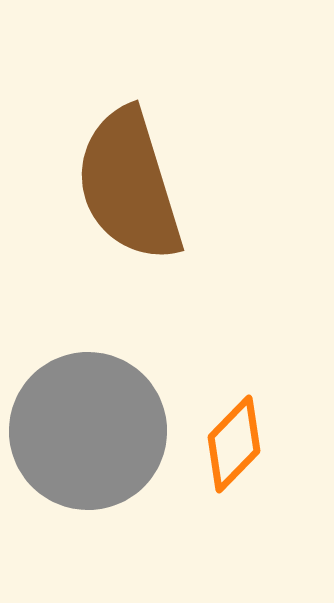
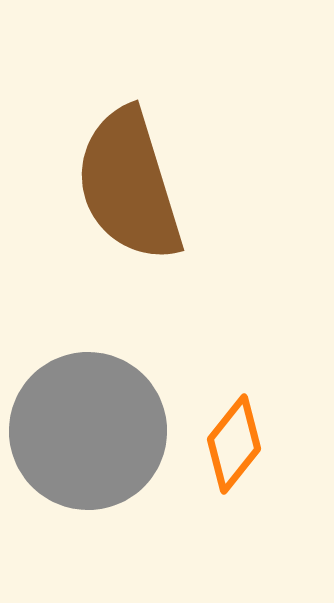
orange diamond: rotated 6 degrees counterclockwise
